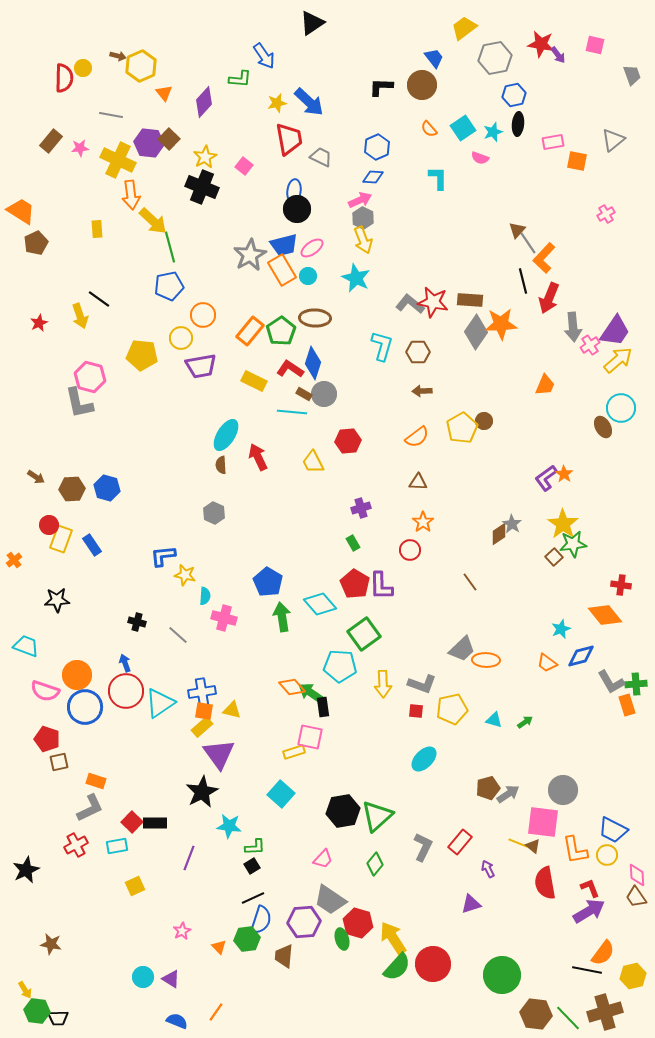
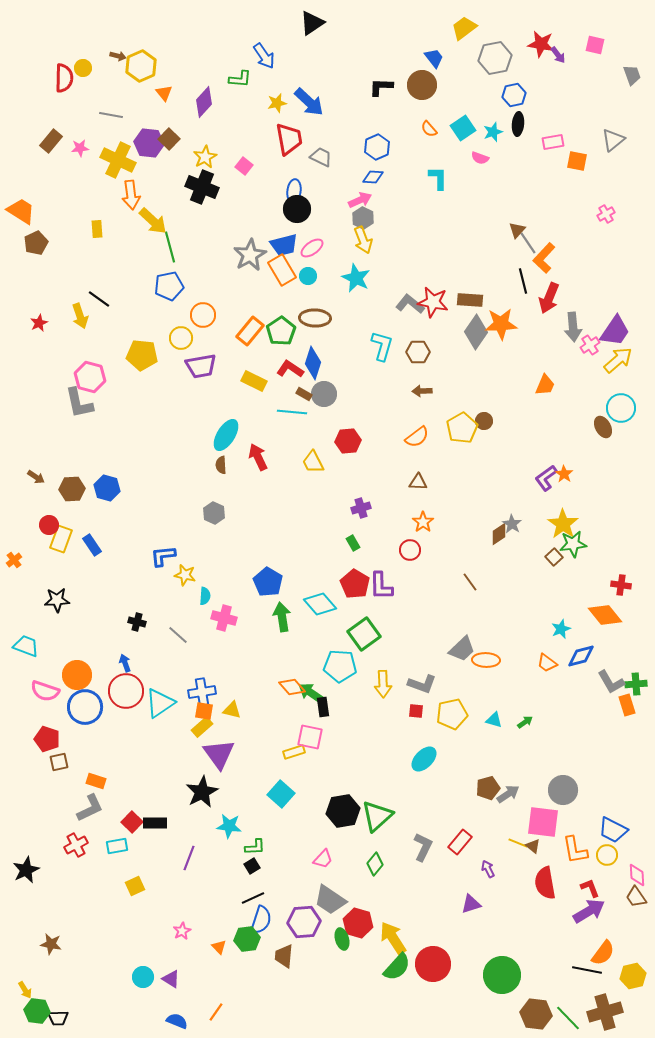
yellow pentagon at (452, 709): moved 5 px down
